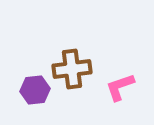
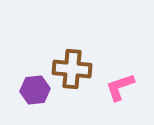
brown cross: rotated 12 degrees clockwise
